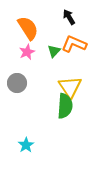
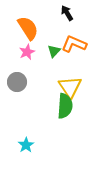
black arrow: moved 2 px left, 4 px up
gray circle: moved 1 px up
